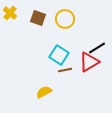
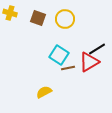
yellow cross: rotated 24 degrees counterclockwise
black line: moved 1 px down
brown line: moved 3 px right, 2 px up
